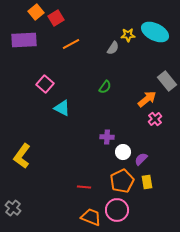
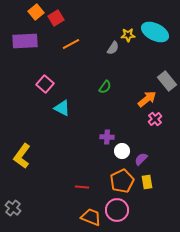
purple rectangle: moved 1 px right, 1 px down
white circle: moved 1 px left, 1 px up
red line: moved 2 px left
